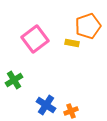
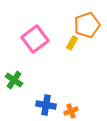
orange pentagon: moved 1 px left, 1 px up
yellow rectangle: rotated 72 degrees counterclockwise
green cross: rotated 24 degrees counterclockwise
blue cross: rotated 24 degrees counterclockwise
